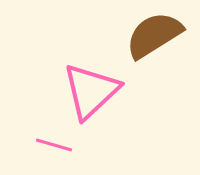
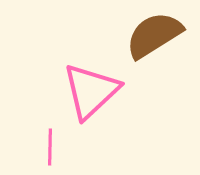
pink line: moved 4 px left, 2 px down; rotated 75 degrees clockwise
